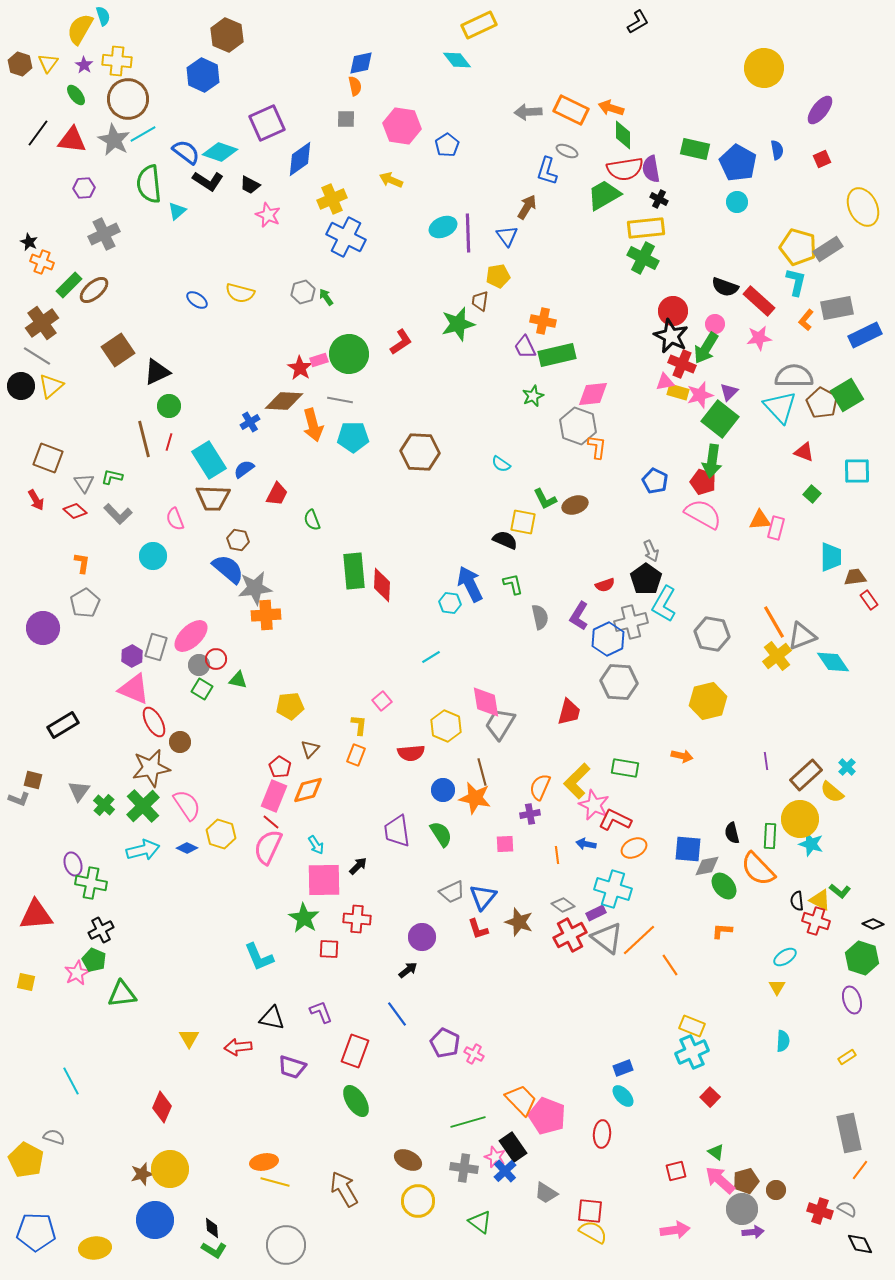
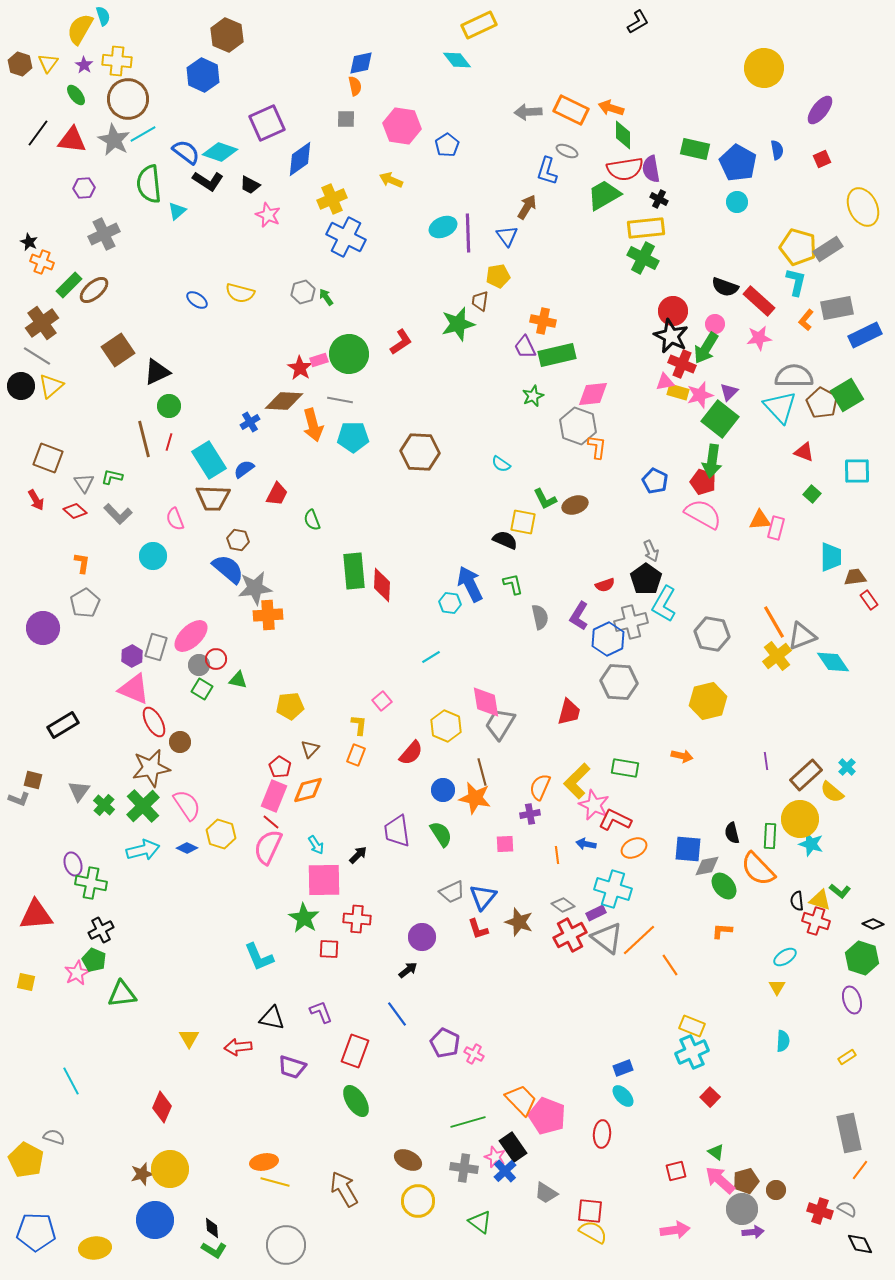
orange cross at (266, 615): moved 2 px right
red semicircle at (411, 753): rotated 44 degrees counterclockwise
black arrow at (358, 866): moved 11 px up
yellow triangle at (820, 900): rotated 10 degrees counterclockwise
